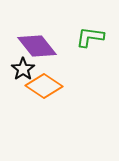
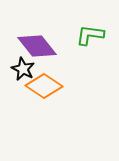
green L-shape: moved 2 px up
black star: rotated 10 degrees counterclockwise
